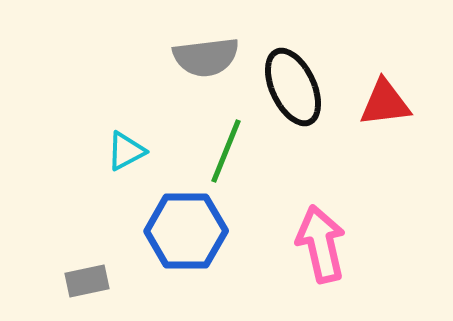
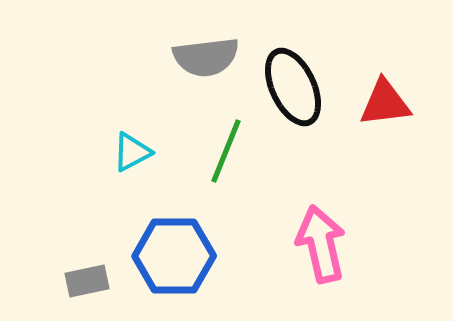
cyan triangle: moved 6 px right, 1 px down
blue hexagon: moved 12 px left, 25 px down
